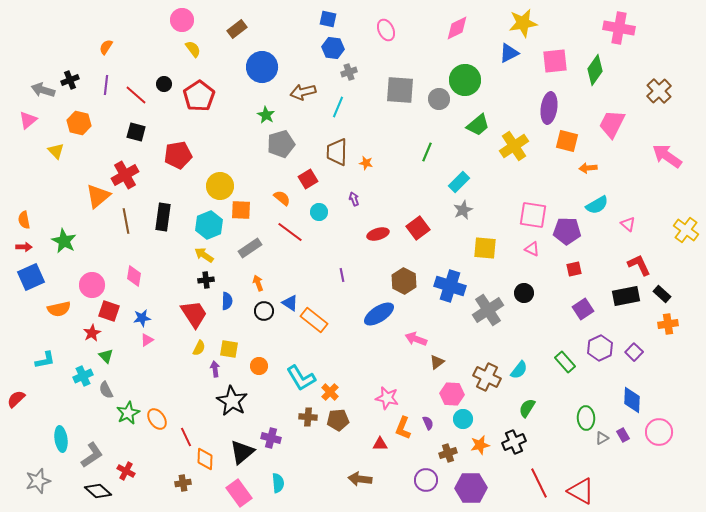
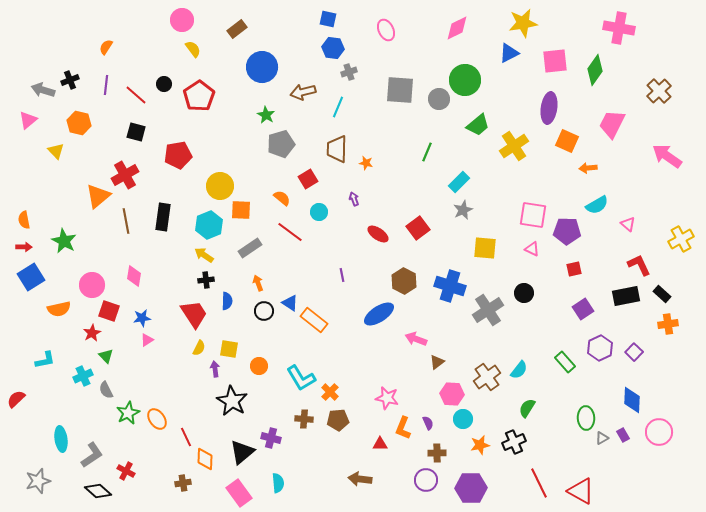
orange square at (567, 141): rotated 10 degrees clockwise
brown trapezoid at (337, 152): moved 3 px up
yellow cross at (686, 230): moved 5 px left, 9 px down; rotated 25 degrees clockwise
red ellipse at (378, 234): rotated 50 degrees clockwise
blue square at (31, 277): rotated 8 degrees counterclockwise
brown cross at (487, 377): rotated 28 degrees clockwise
brown cross at (308, 417): moved 4 px left, 2 px down
brown cross at (448, 453): moved 11 px left; rotated 18 degrees clockwise
